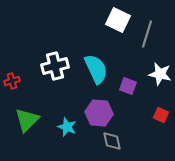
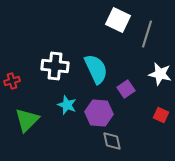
white cross: rotated 20 degrees clockwise
purple square: moved 2 px left, 3 px down; rotated 36 degrees clockwise
cyan star: moved 22 px up
